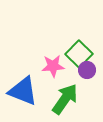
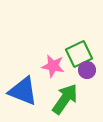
green square: rotated 20 degrees clockwise
pink star: rotated 15 degrees clockwise
